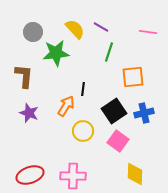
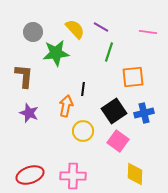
orange arrow: rotated 20 degrees counterclockwise
